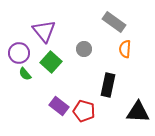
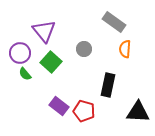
purple circle: moved 1 px right
